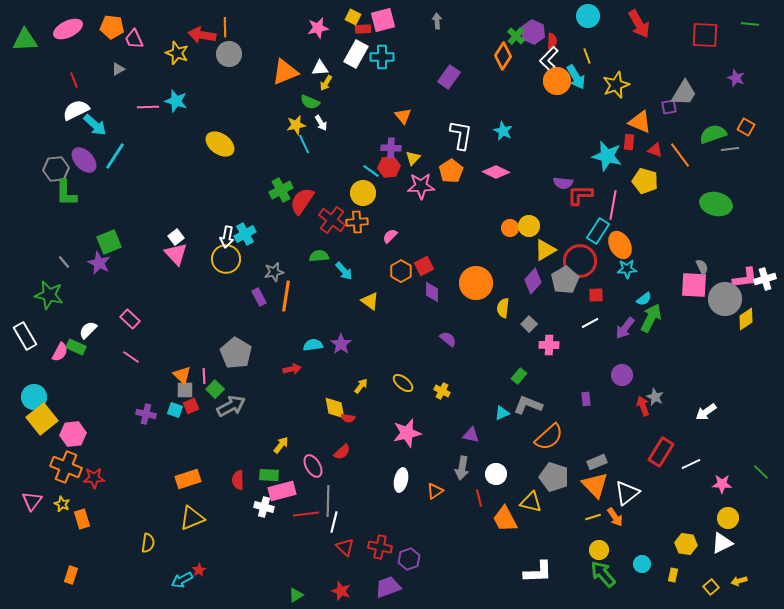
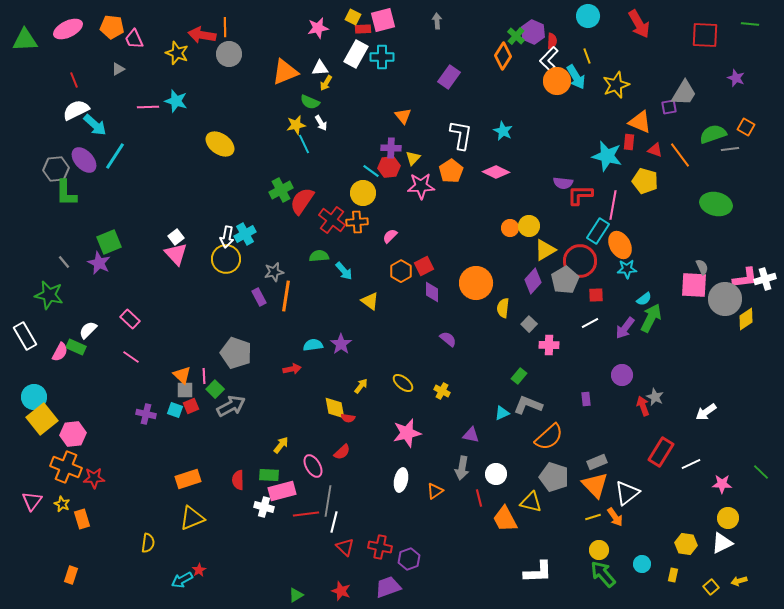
gray pentagon at (236, 353): rotated 12 degrees counterclockwise
gray line at (328, 501): rotated 8 degrees clockwise
